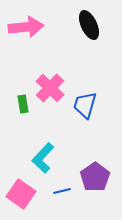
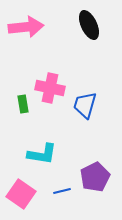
pink cross: rotated 32 degrees counterclockwise
cyan L-shape: moved 1 px left, 4 px up; rotated 124 degrees counterclockwise
purple pentagon: rotated 8 degrees clockwise
